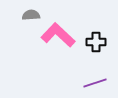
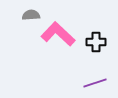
pink L-shape: moved 1 px up
